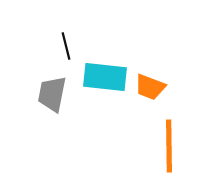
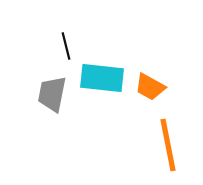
cyan rectangle: moved 3 px left, 1 px down
orange trapezoid: rotated 8 degrees clockwise
orange line: moved 1 px left, 1 px up; rotated 10 degrees counterclockwise
